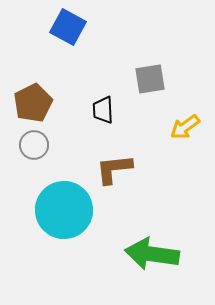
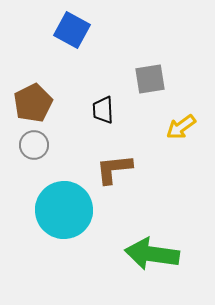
blue square: moved 4 px right, 3 px down
yellow arrow: moved 4 px left
